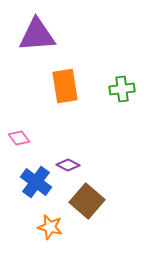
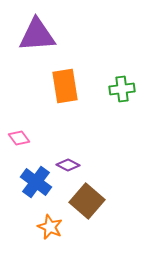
orange star: rotated 10 degrees clockwise
